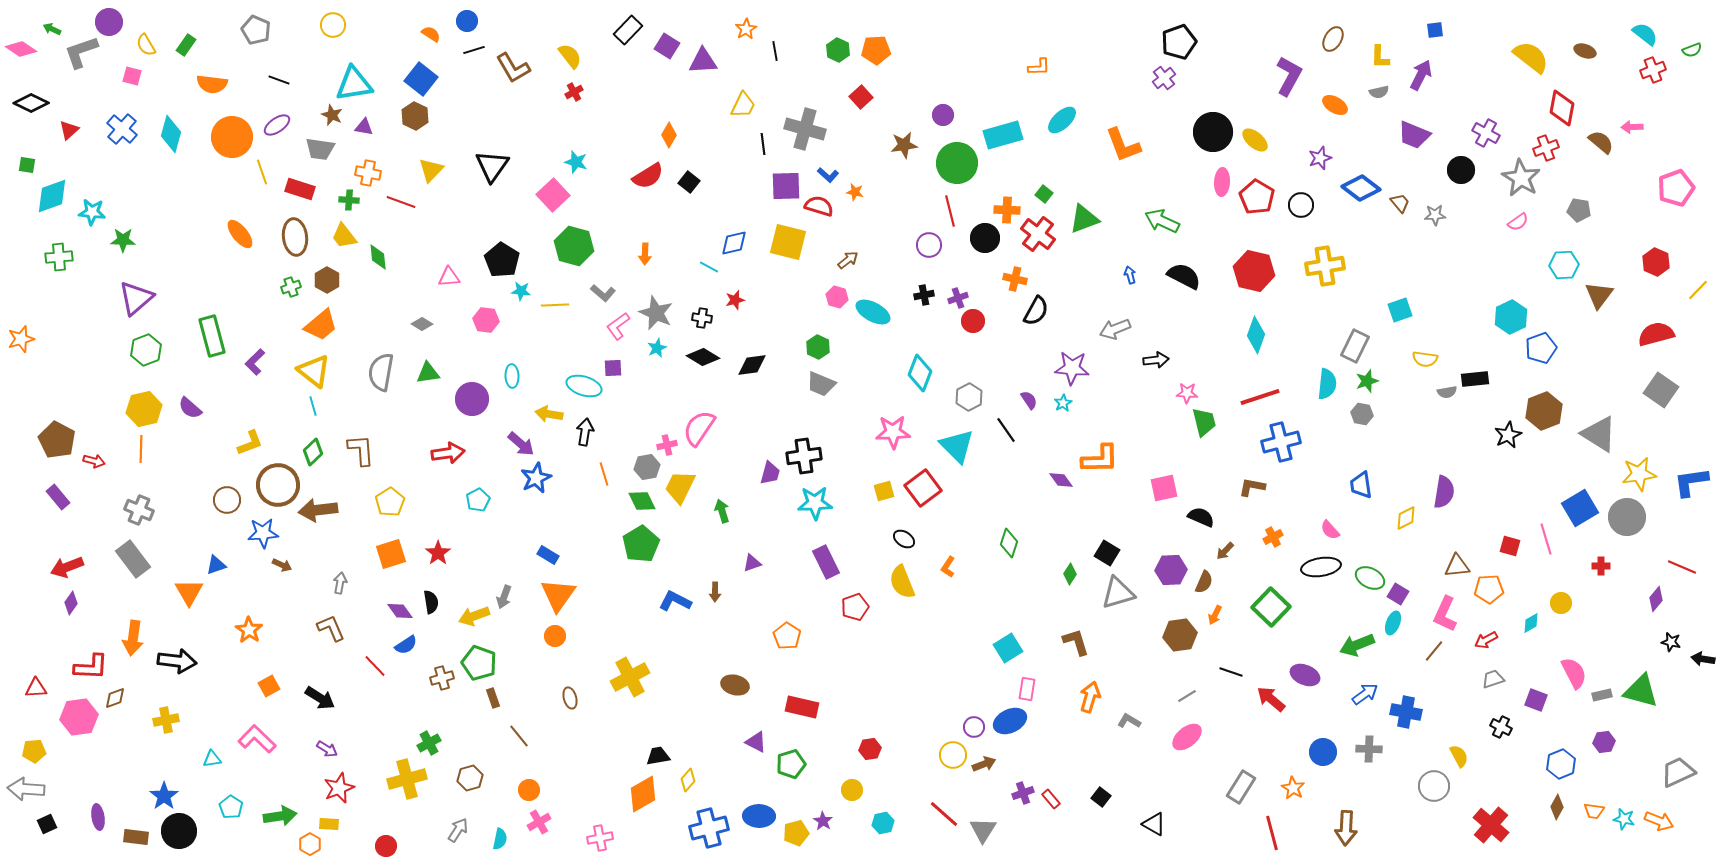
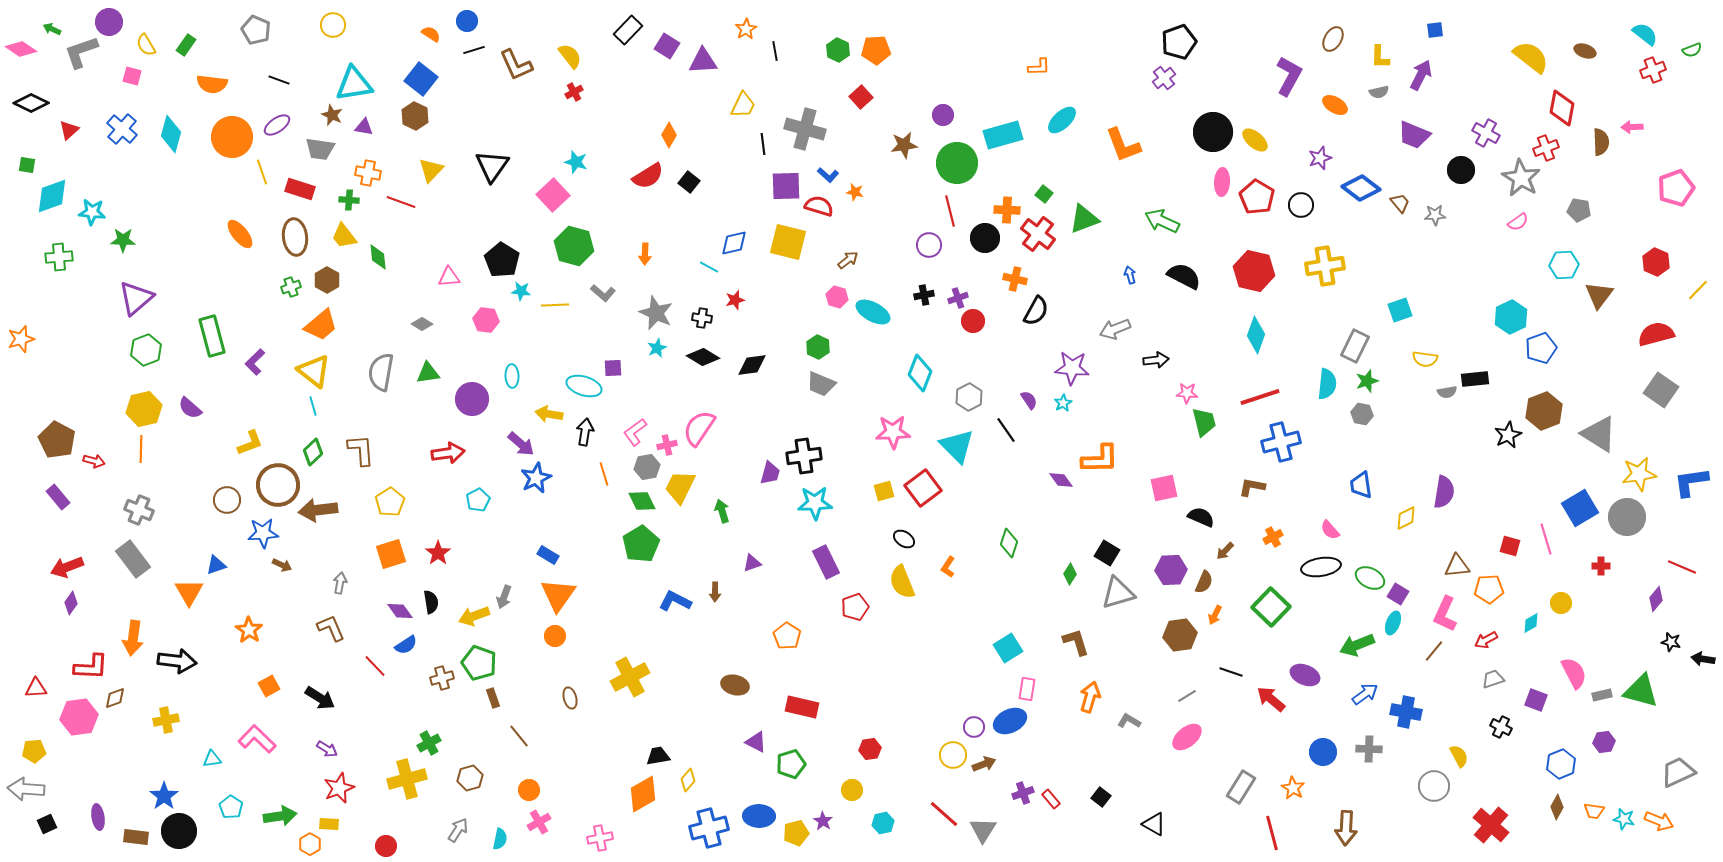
brown L-shape at (513, 68): moved 3 px right, 3 px up; rotated 6 degrees clockwise
brown semicircle at (1601, 142): rotated 48 degrees clockwise
pink L-shape at (618, 326): moved 17 px right, 106 px down
